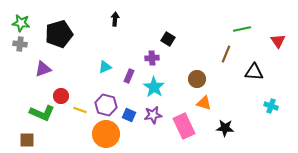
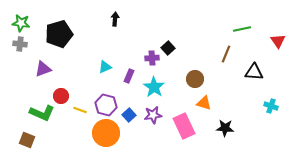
black square: moved 9 px down; rotated 16 degrees clockwise
brown circle: moved 2 px left
blue square: rotated 24 degrees clockwise
orange circle: moved 1 px up
brown square: rotated 21 degrees clockwise
